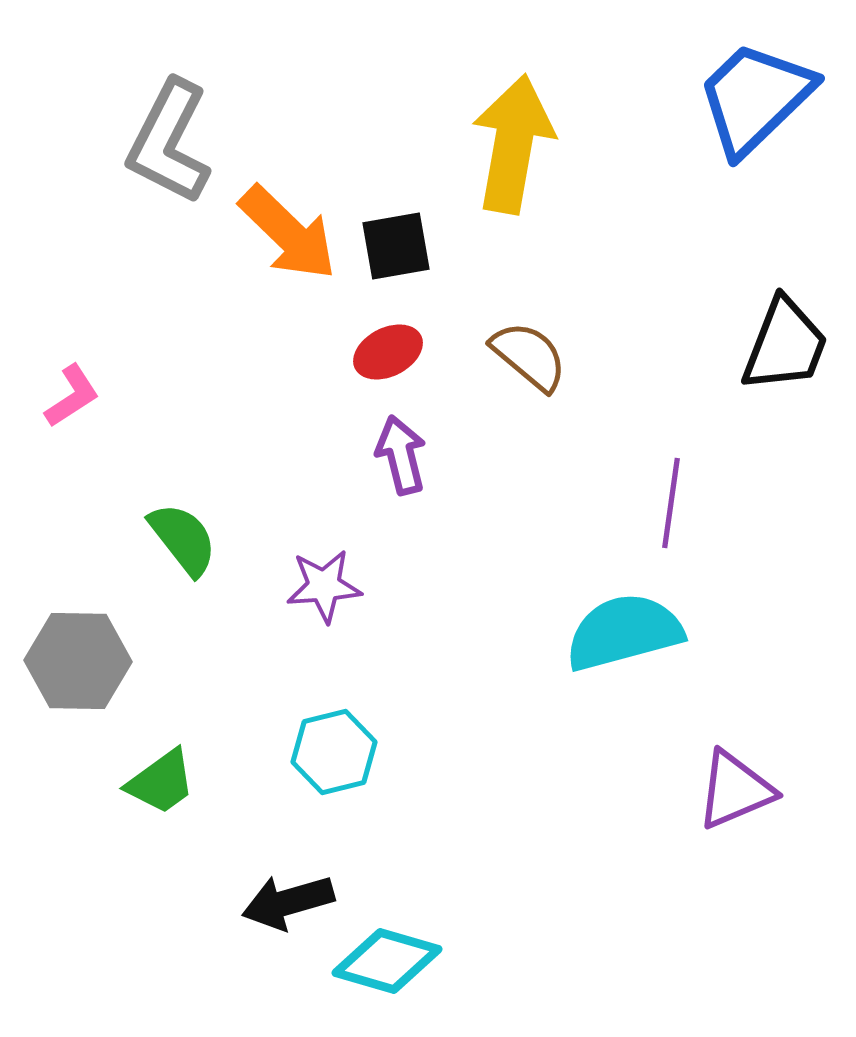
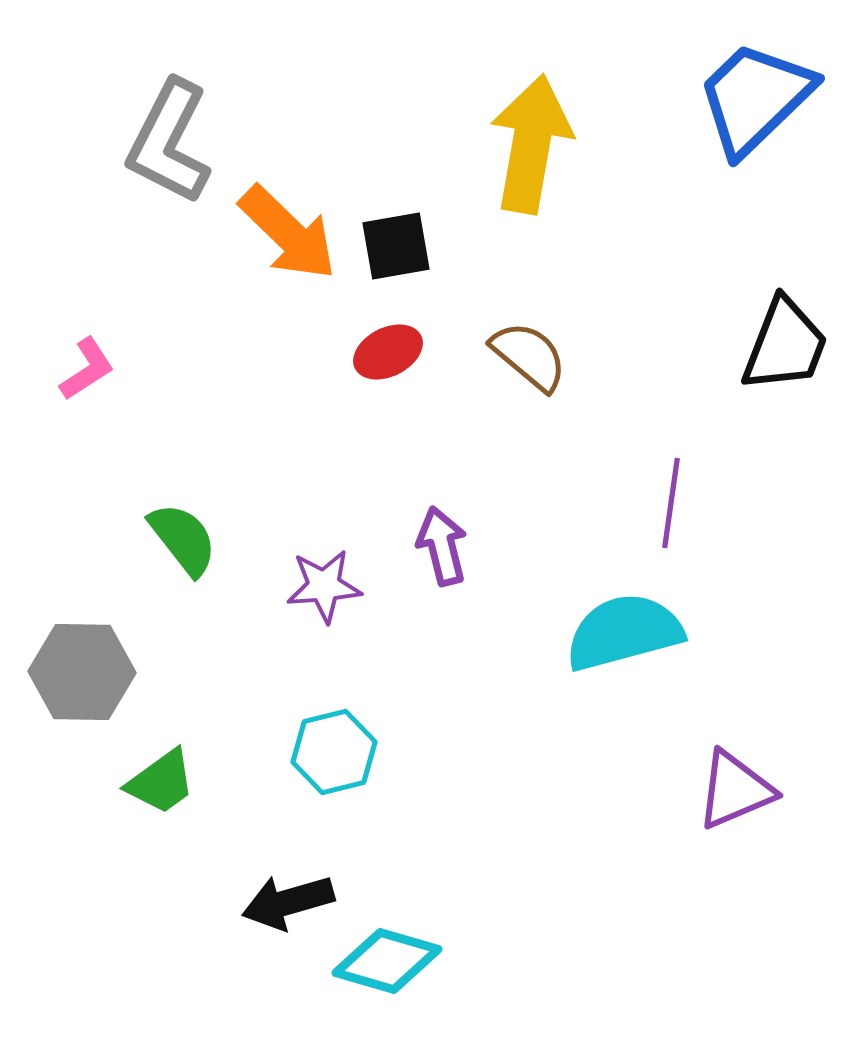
yellow arrow: moved 18 px right
pink L-shape: moved 15 px right, 27 px up
purple arrow: moved 41 px right, 91 px down
gray hexagon: moved 4 px right, 11 px down
